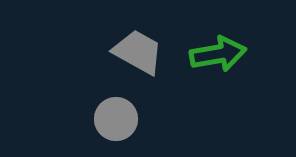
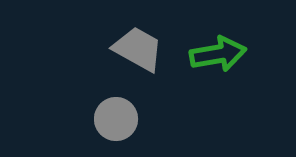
gray trapezoid: moved 3 px up
